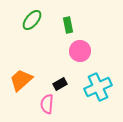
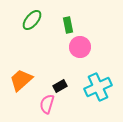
pink circle: moved 4 px up
black rectangle: moved 2 px down
pink semicircle: rotated 12 degrees clockwise
